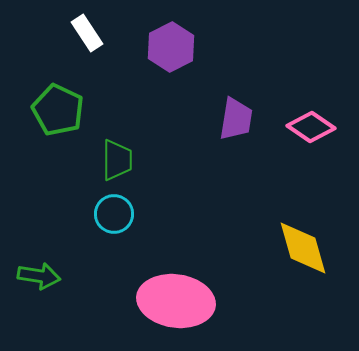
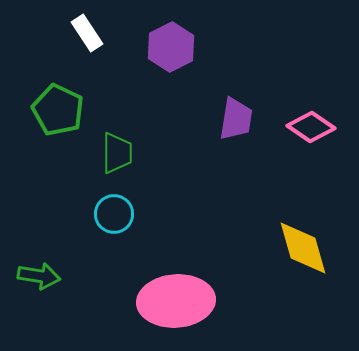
green trapezoid: moved 7 px up
pink ellipse: rotated 12 degrees counterclockwise
